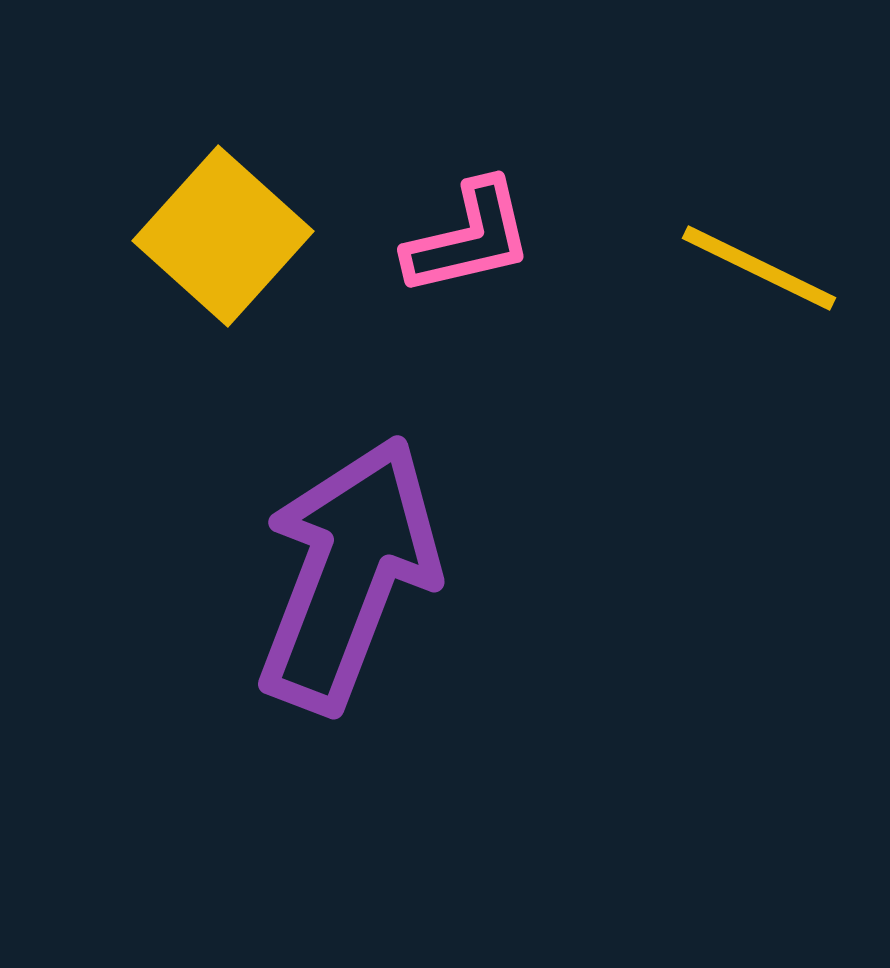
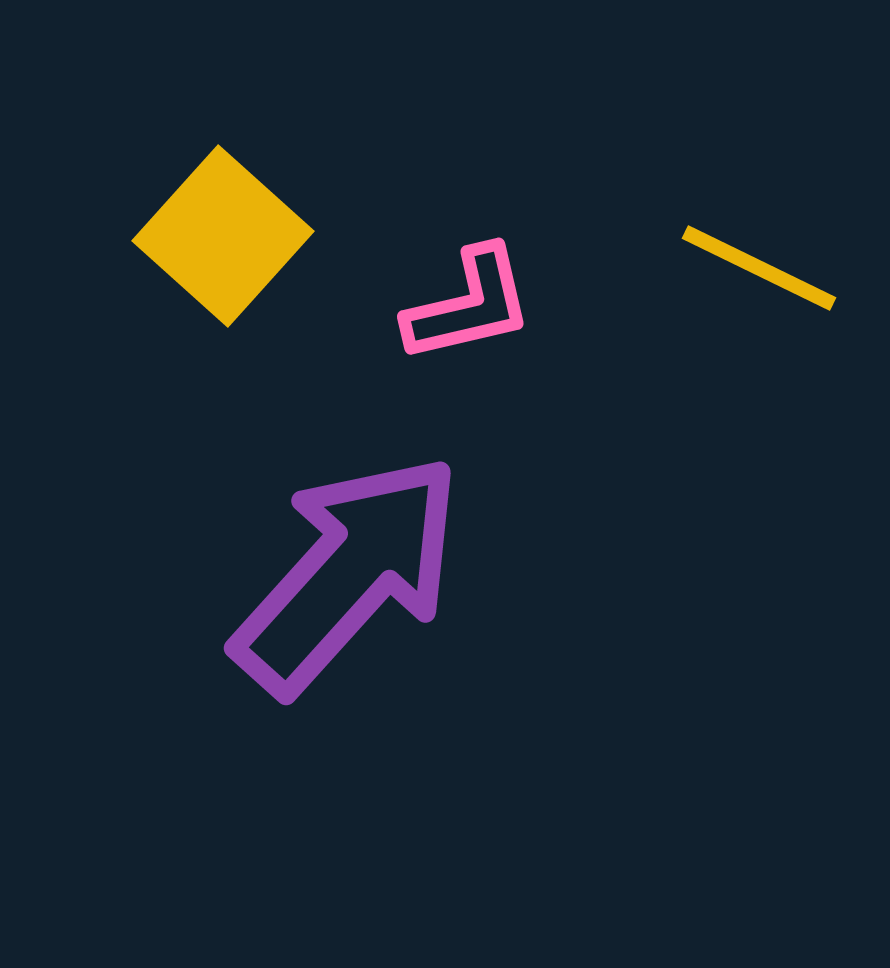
pink L-shape: moved 67 px down
purple arrow: rotated 21 degrees clockwise
